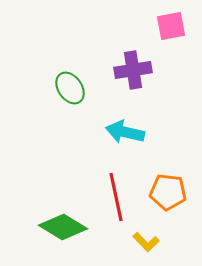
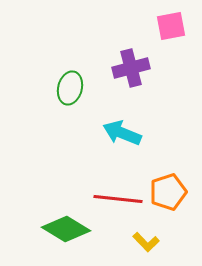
purple cross: moved 2 px left, 2 px up; rotated 6 degrees counterclockwise
green ellipse: rotated 48 degrees clockwise
cyan arrow: moved 3 px left, 1 px down; rotated 9 degrees clockwise
orange pentagon: rotated 24 degrees counterclockwise
red line: moved 2 px right, 2 px down; rotated 72 degrees counterclockwise
green diamond: moved 3 px right, 2 px down
